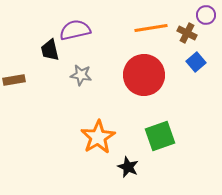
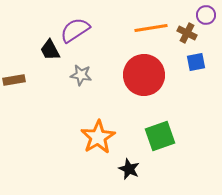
purple semicircle: rotated 20 degrees counterclockwise
black trapezoid: rotated 15 degrees counterclockwise
blue square: rotated 30 degrees clockwise
black star: moved 1 px right, 2 px down
